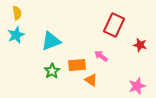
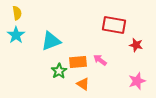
red rectangle: rotated 75 degrees clockwise
cyan star: rotated 12 degrees counterclockwise
red star: moved 4 px left
pink arrow: moved 1 px left, 4 px down
orange rectangle: moved 1 px right, 3 px up
green star: moved 7 px right
orange triangle: moved 8 px left, 4 px down
pink star: moved 5 px up
